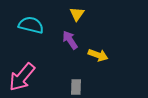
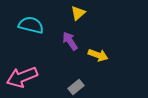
yellow triangle: moved 1 px right, 1 px up; rotated 14 degrees clockwise
purple arrow: moved 1 px down
pink arrow: rotated 28 degrees clockwise
gray rectangle: rotated 49 degrees clockwise
